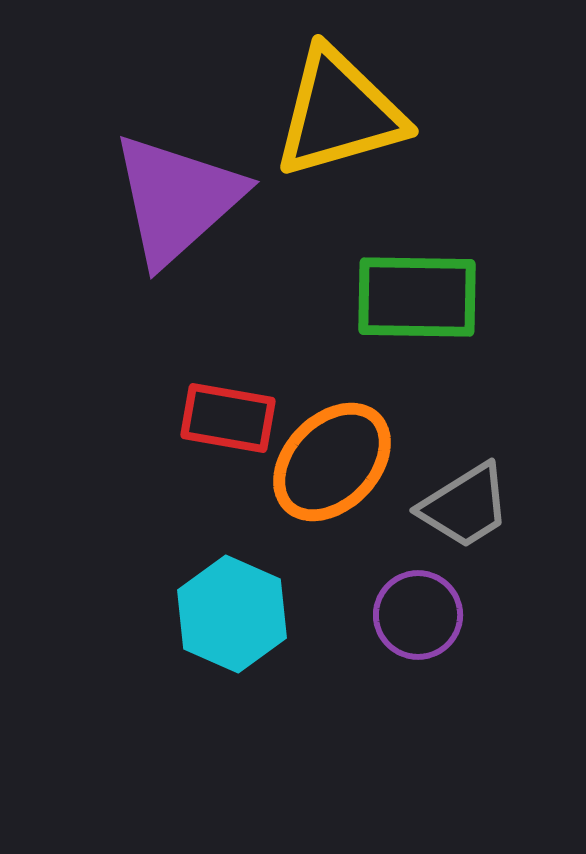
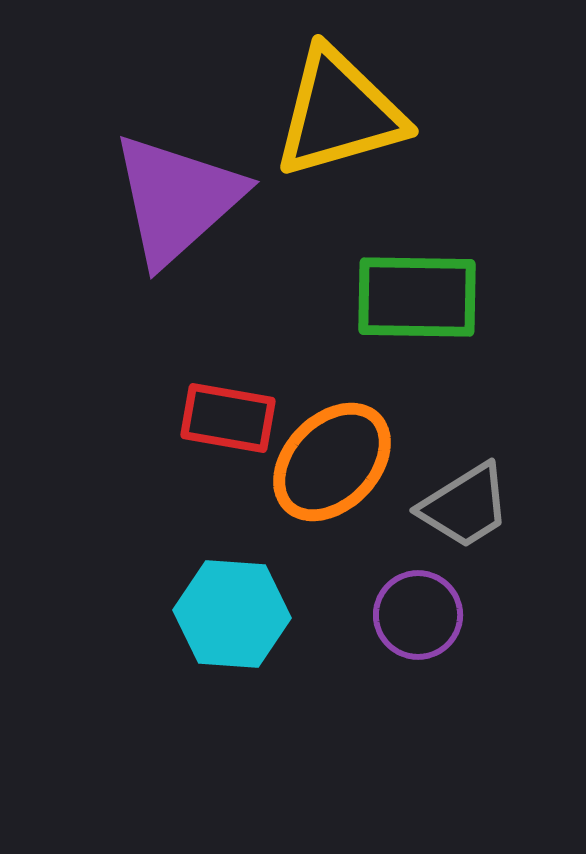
cyan hexagon: rotated 20 degrees counterclockwise
